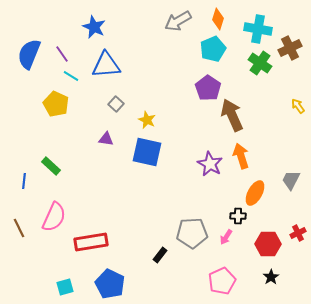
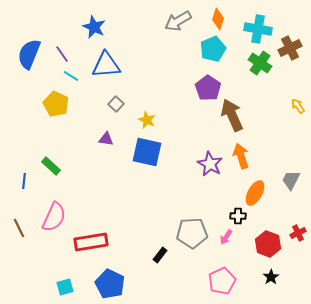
red hexagon: rotated 20 degrees clockwise
